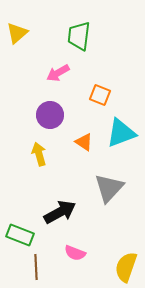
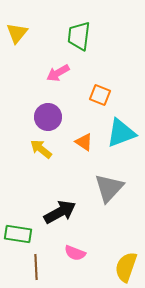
yellow triangle: rotated 10 degrees counterclockwise
purple circle: moved 2 px left, 2 px down
yellow arrow: moved 2 px right, 5 px up; rotated 35 degrees counterclockwise
green rectangle: moved 2 px left, 1 px up; rotated 12 degrees counterclockwise
